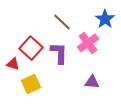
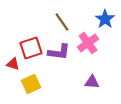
brown line: rotated 12 degrees clockwise
red square: rotated 30 degrees clockwise
purple L-shape: moved 1 px up; rotated 95 degrees clockwise
